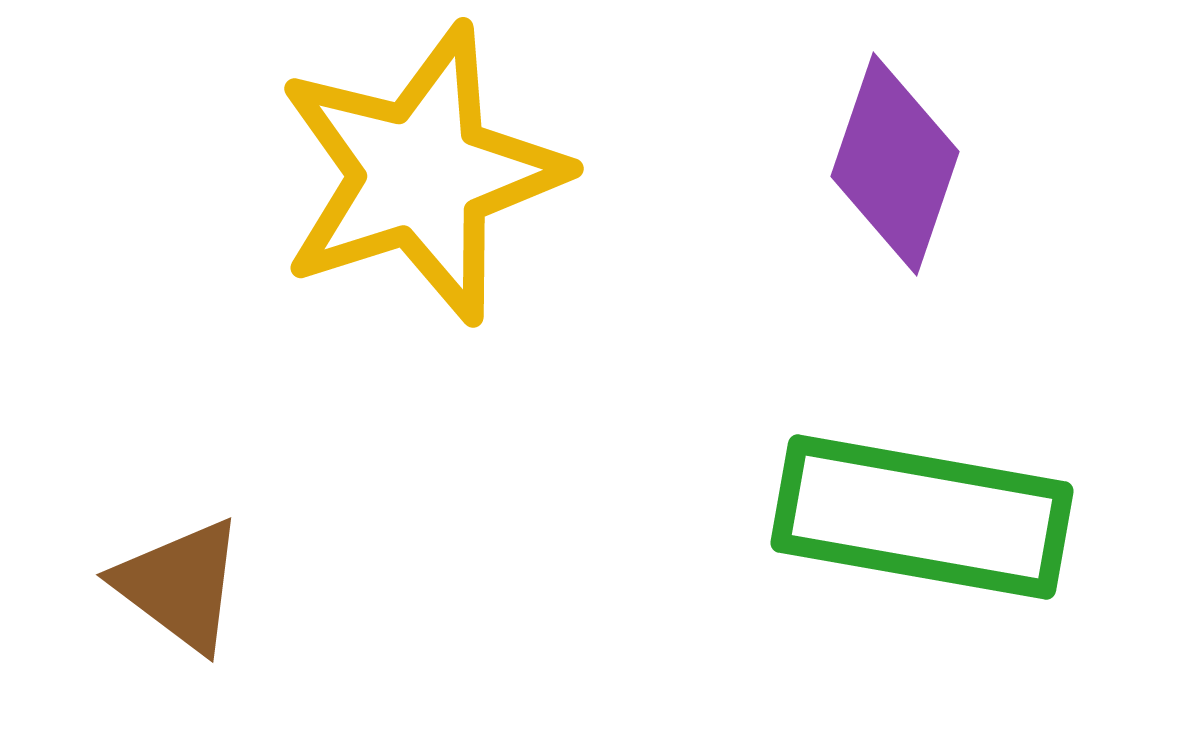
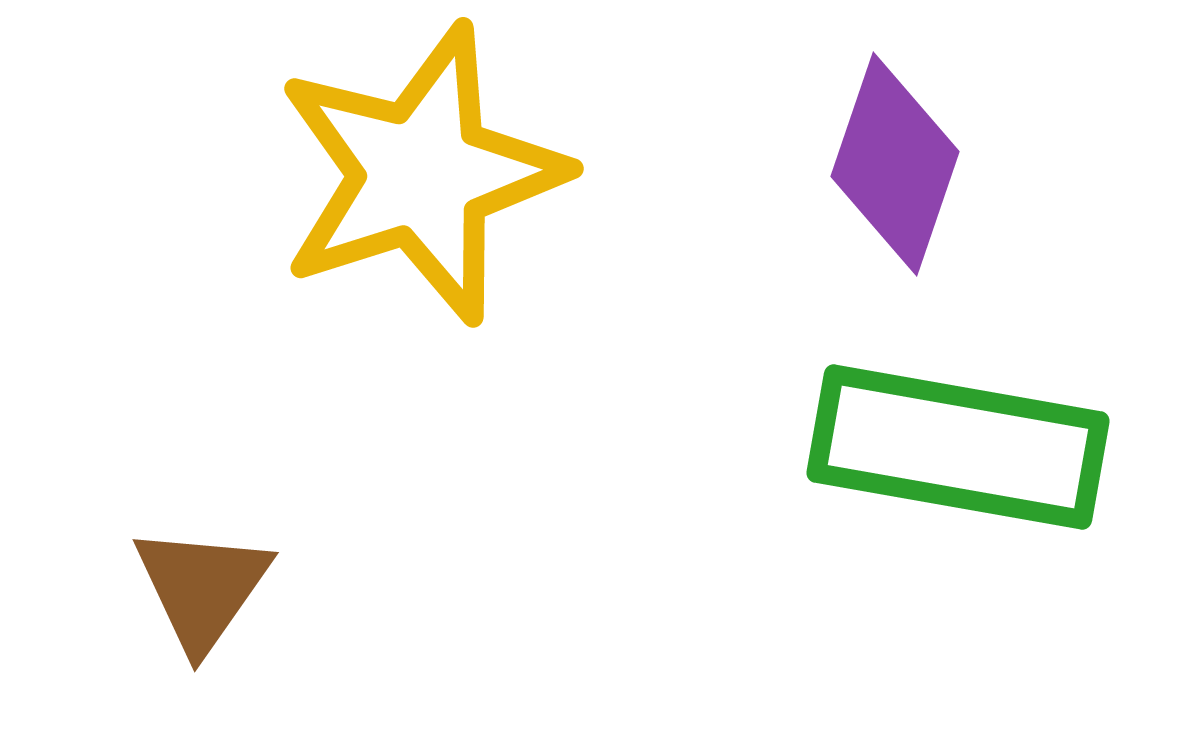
green rectangle: moved 36 px right, 70 px up
brown triangle: moved 22 px right, 3 px down; rotated 28 degrees clockwise
